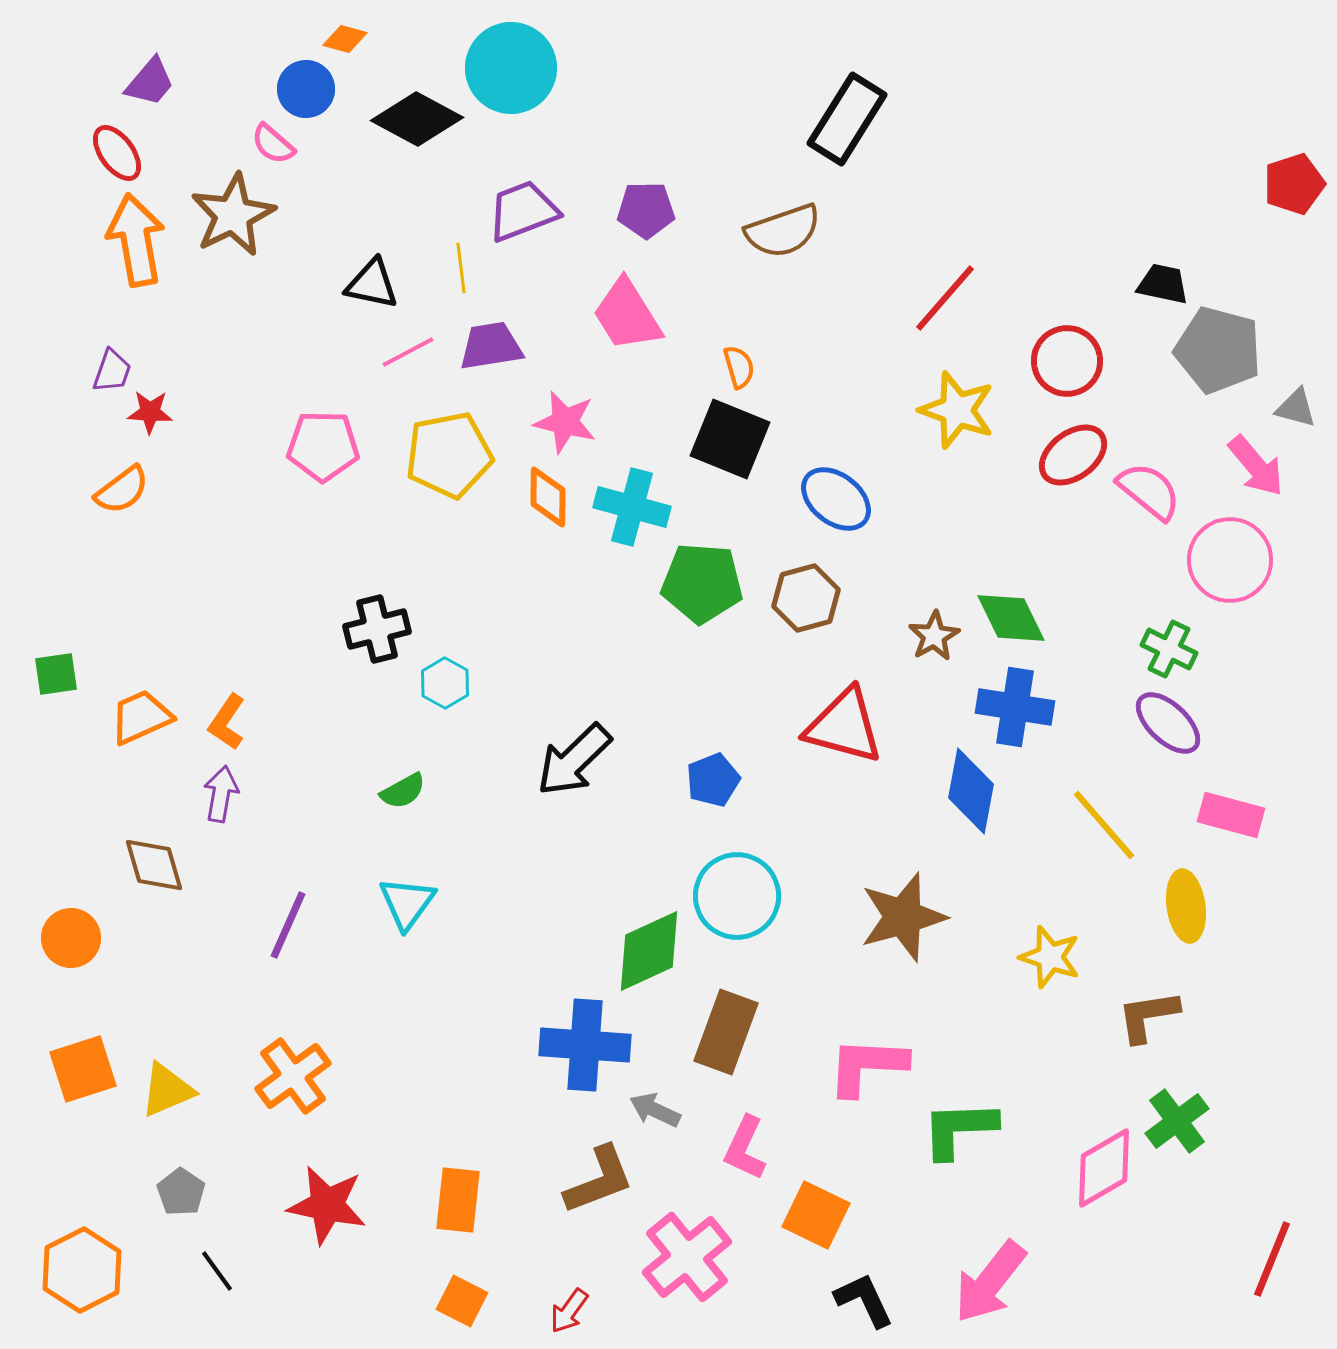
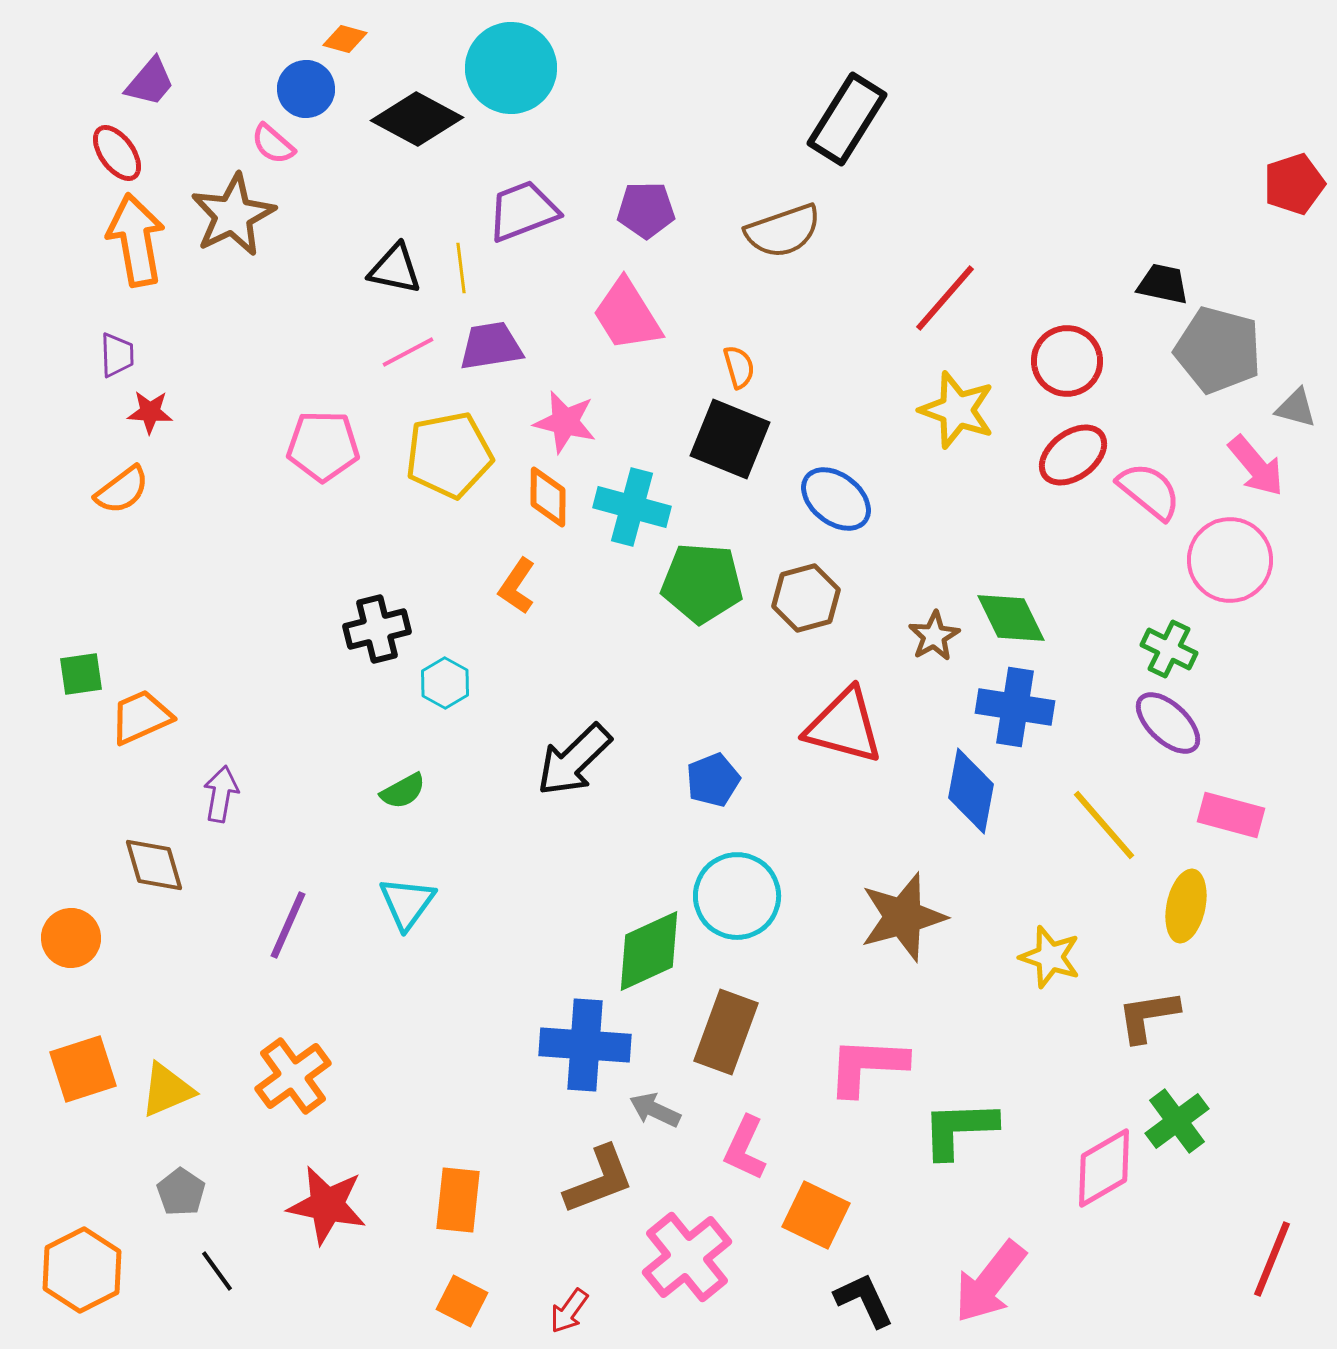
black triangle at (372, 284): moved 23 px right, 15 px up
purple trapezoid at (112, 371): moved 5 px right, 16 px up; rotated 21 degrees counterclockwise
green square at (56, 674): moved 25 px right
orange L-shape at (227, 722): moved 290 px right, 136 px up
yellow ellipse at (1186, 906): rotated 20 degrees clockwise
